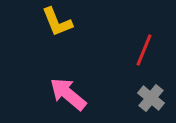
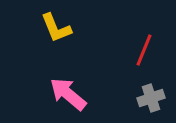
yellow L-shape: moved 1 px left, 6 px down
gray cross: rotated 32 degrees clockwise
